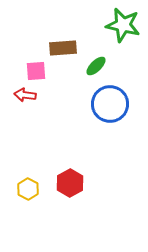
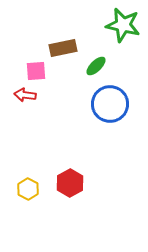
brown rectangle: rotated 8 degrees counterclockwise
